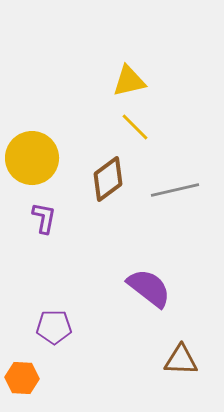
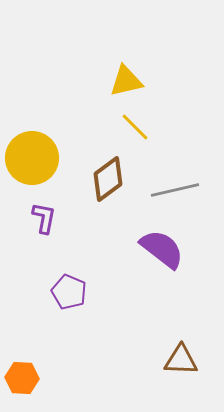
yellow triangle: moved 3 px left
purple semicircle: moved 13 px right, 39 px up
purple pentagon: moved 15 px right, 35 px up; rotated 24 degrees clockwise
